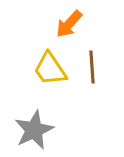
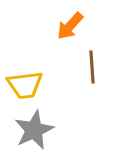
orange arrow: moved 1 px right, 2 px down
yellow trapezoid: moved 25 px left, 16 px down; rotated 63 degrees counterclockwise
